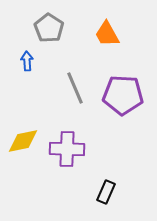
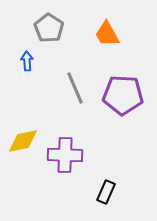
purple cross: moved 2 px left, 6 px down
